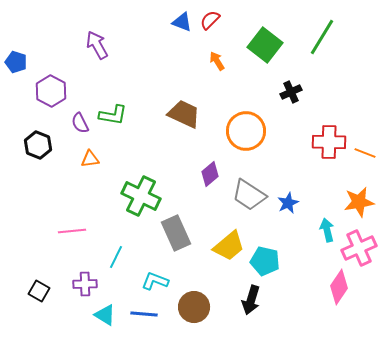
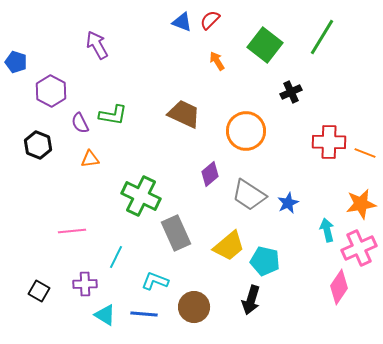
orange star: moved 2 px right, 2 px down
